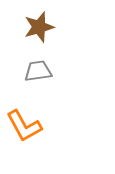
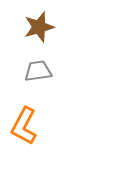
orange L-shape: rotated 57 degrees clockwise
